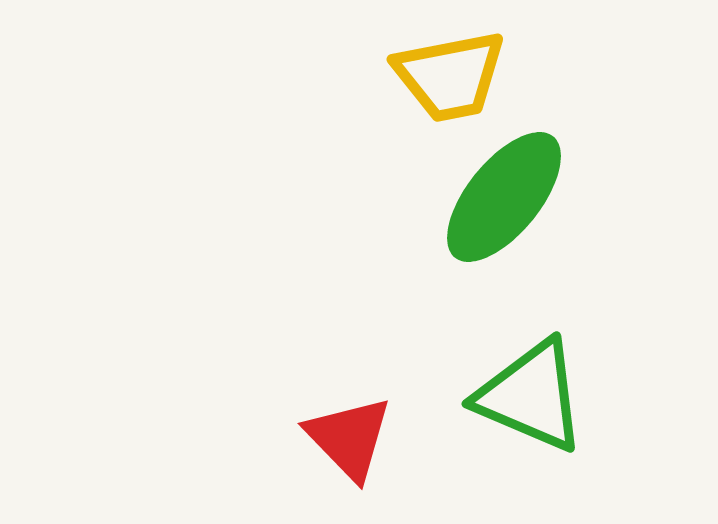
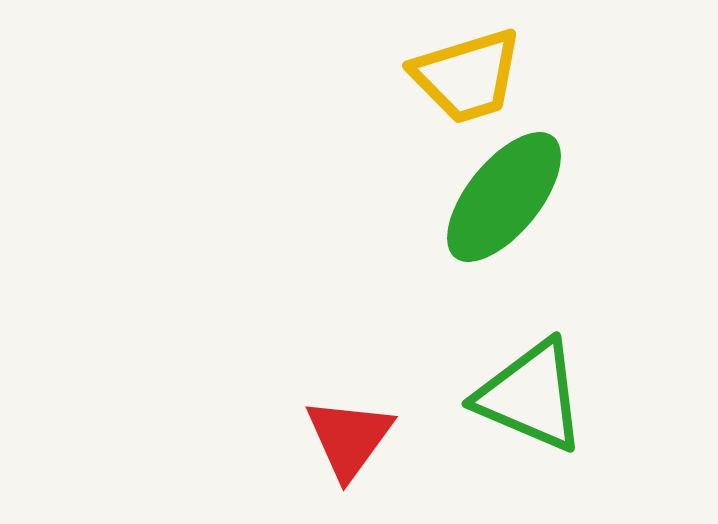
yellow trapezoid: moved 17 px right; rotated 6 degrees counterclockwise
red triangle: rotated 20 degrees clockwise
